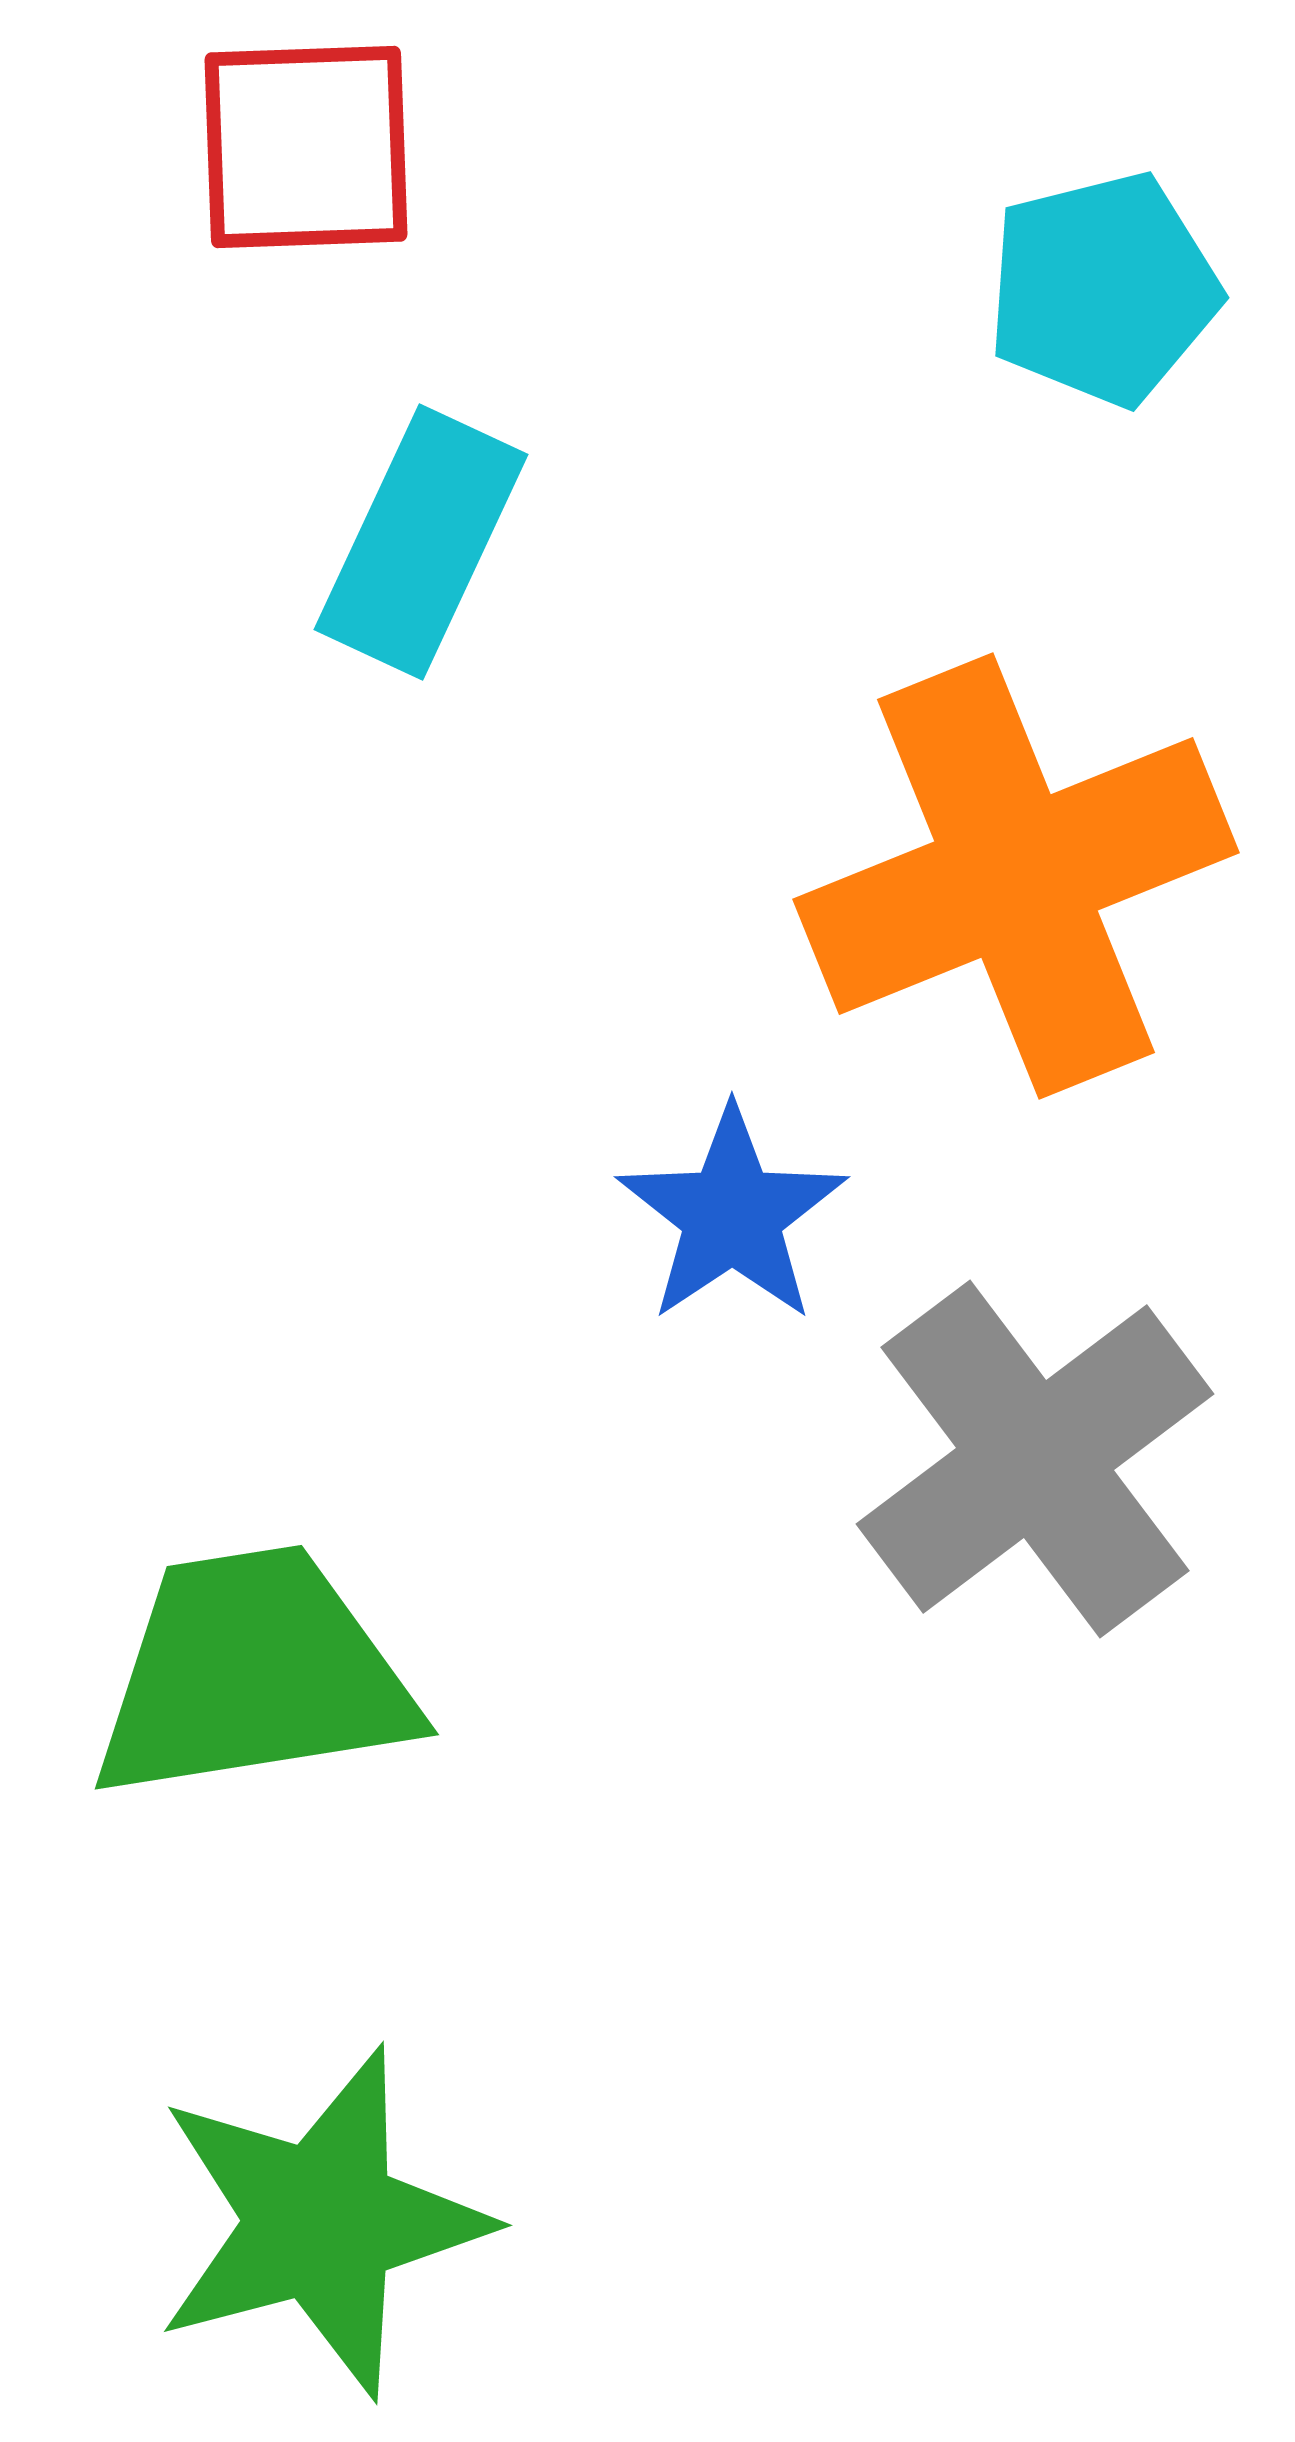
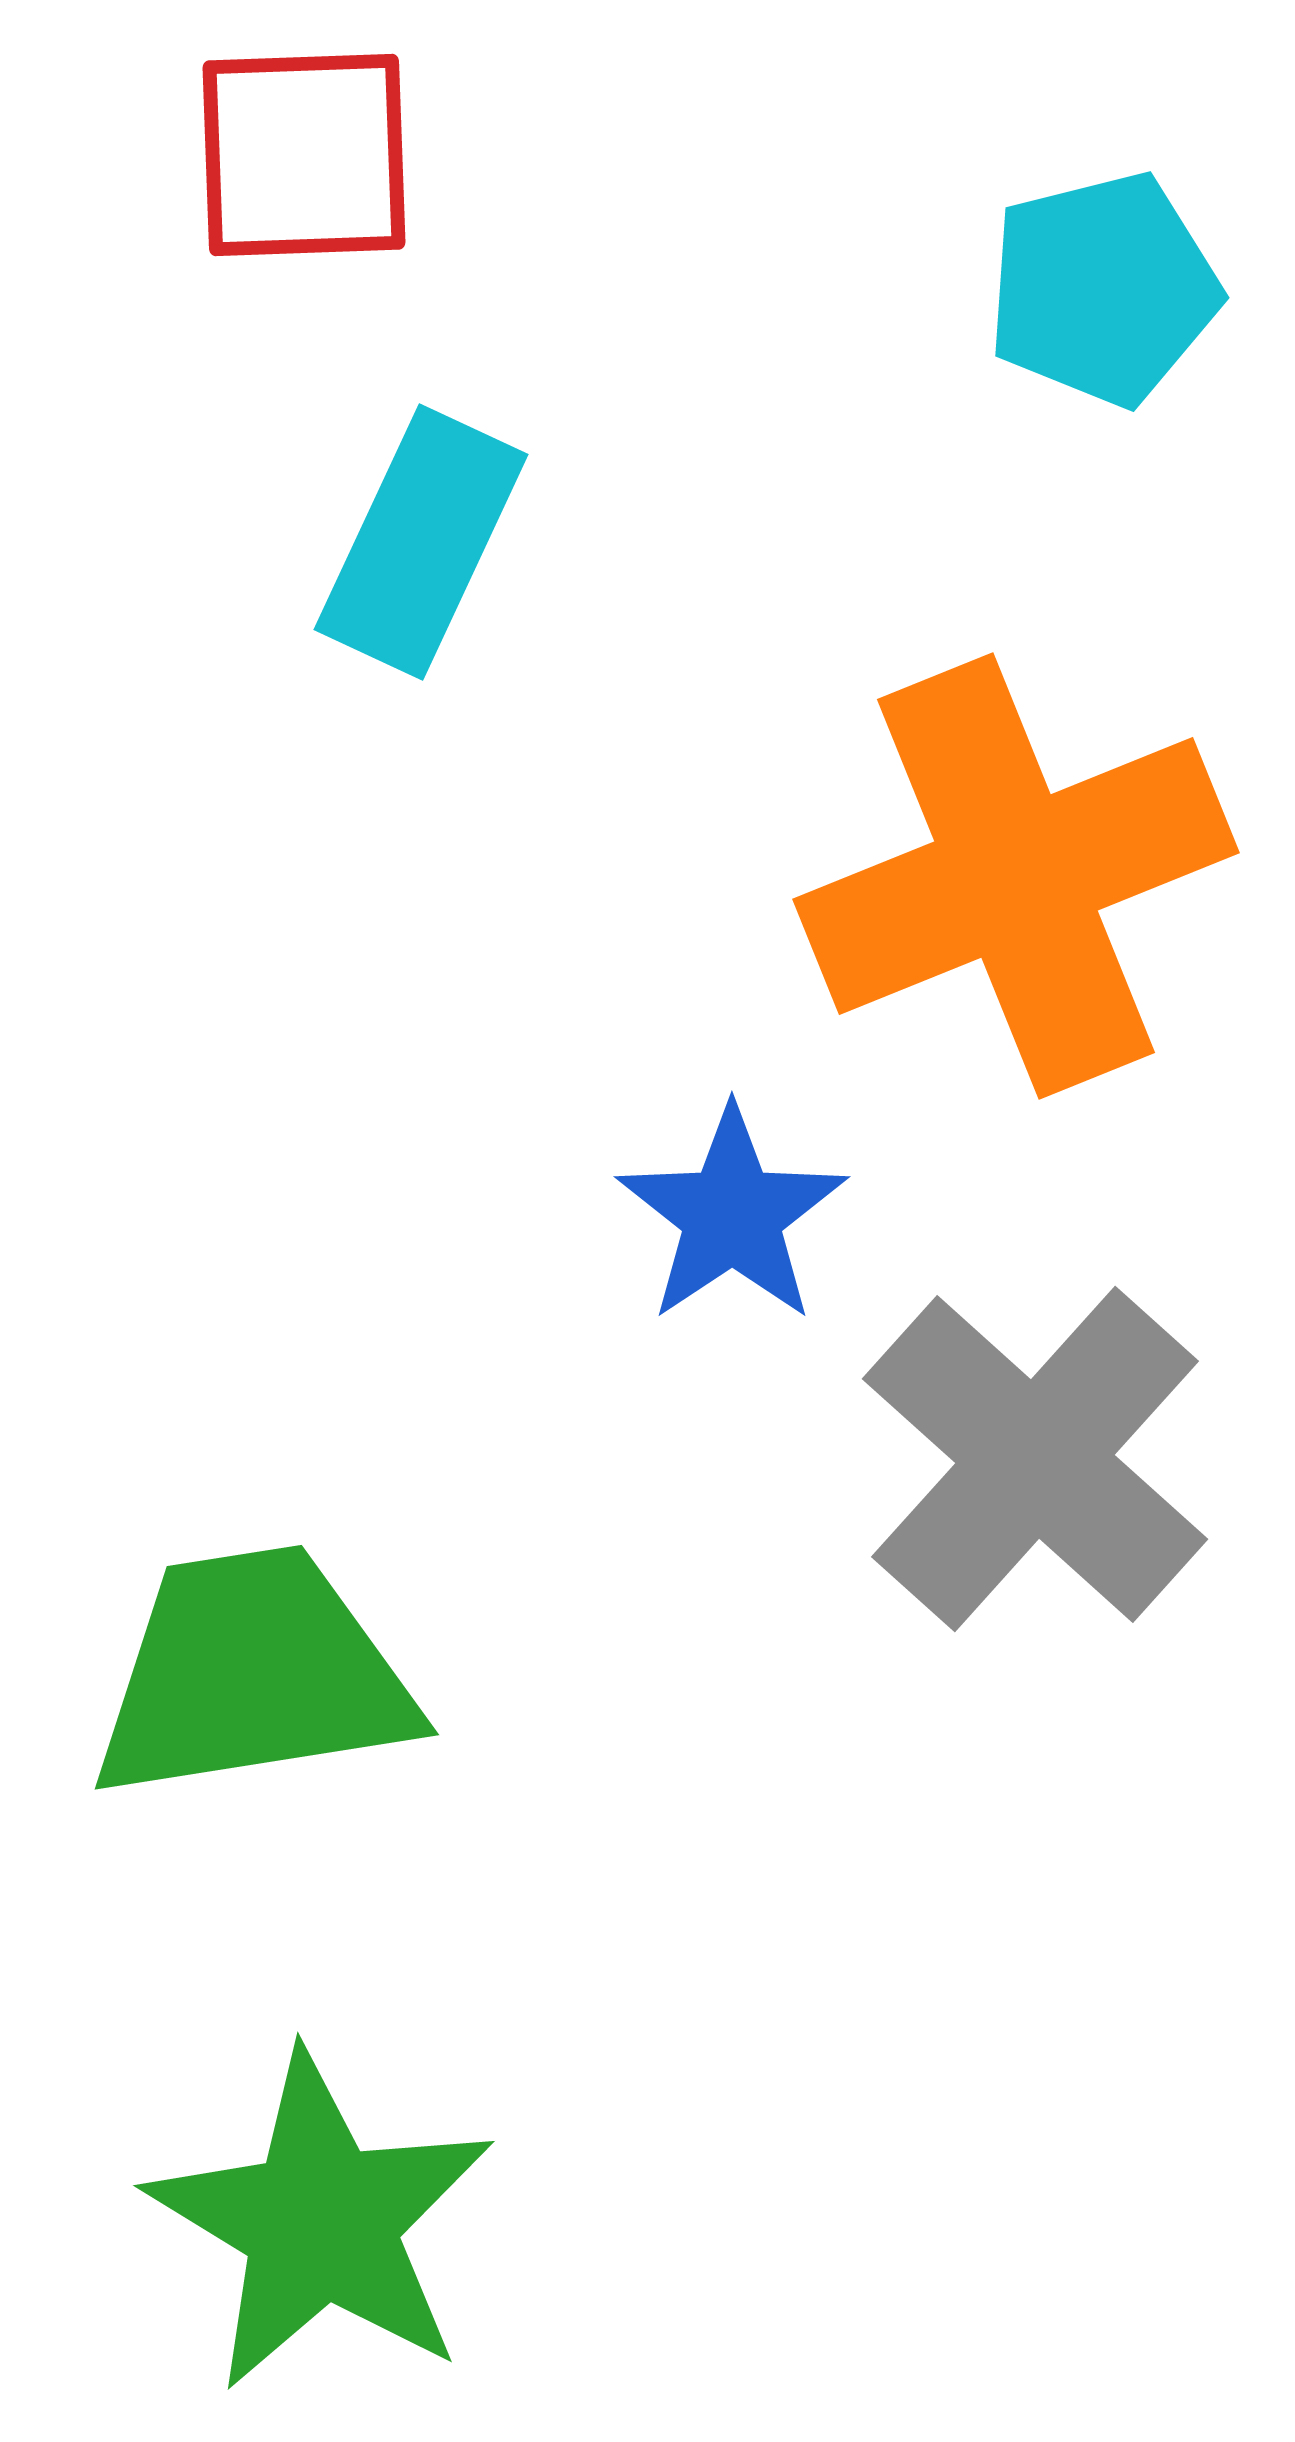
red square: moved 2 px left, 8 px down
gray cross: rotated 11 degrees counterclockwise
green star: rotated 26 degrees counterclockwise
